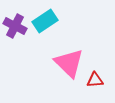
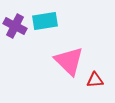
cyan rectangle: rotated 25 degrees clockwise
pink triangle: moved 2 px up
